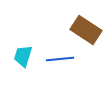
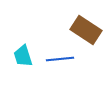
cyan trapezoid: rotated 35 degrees counterclockwise
